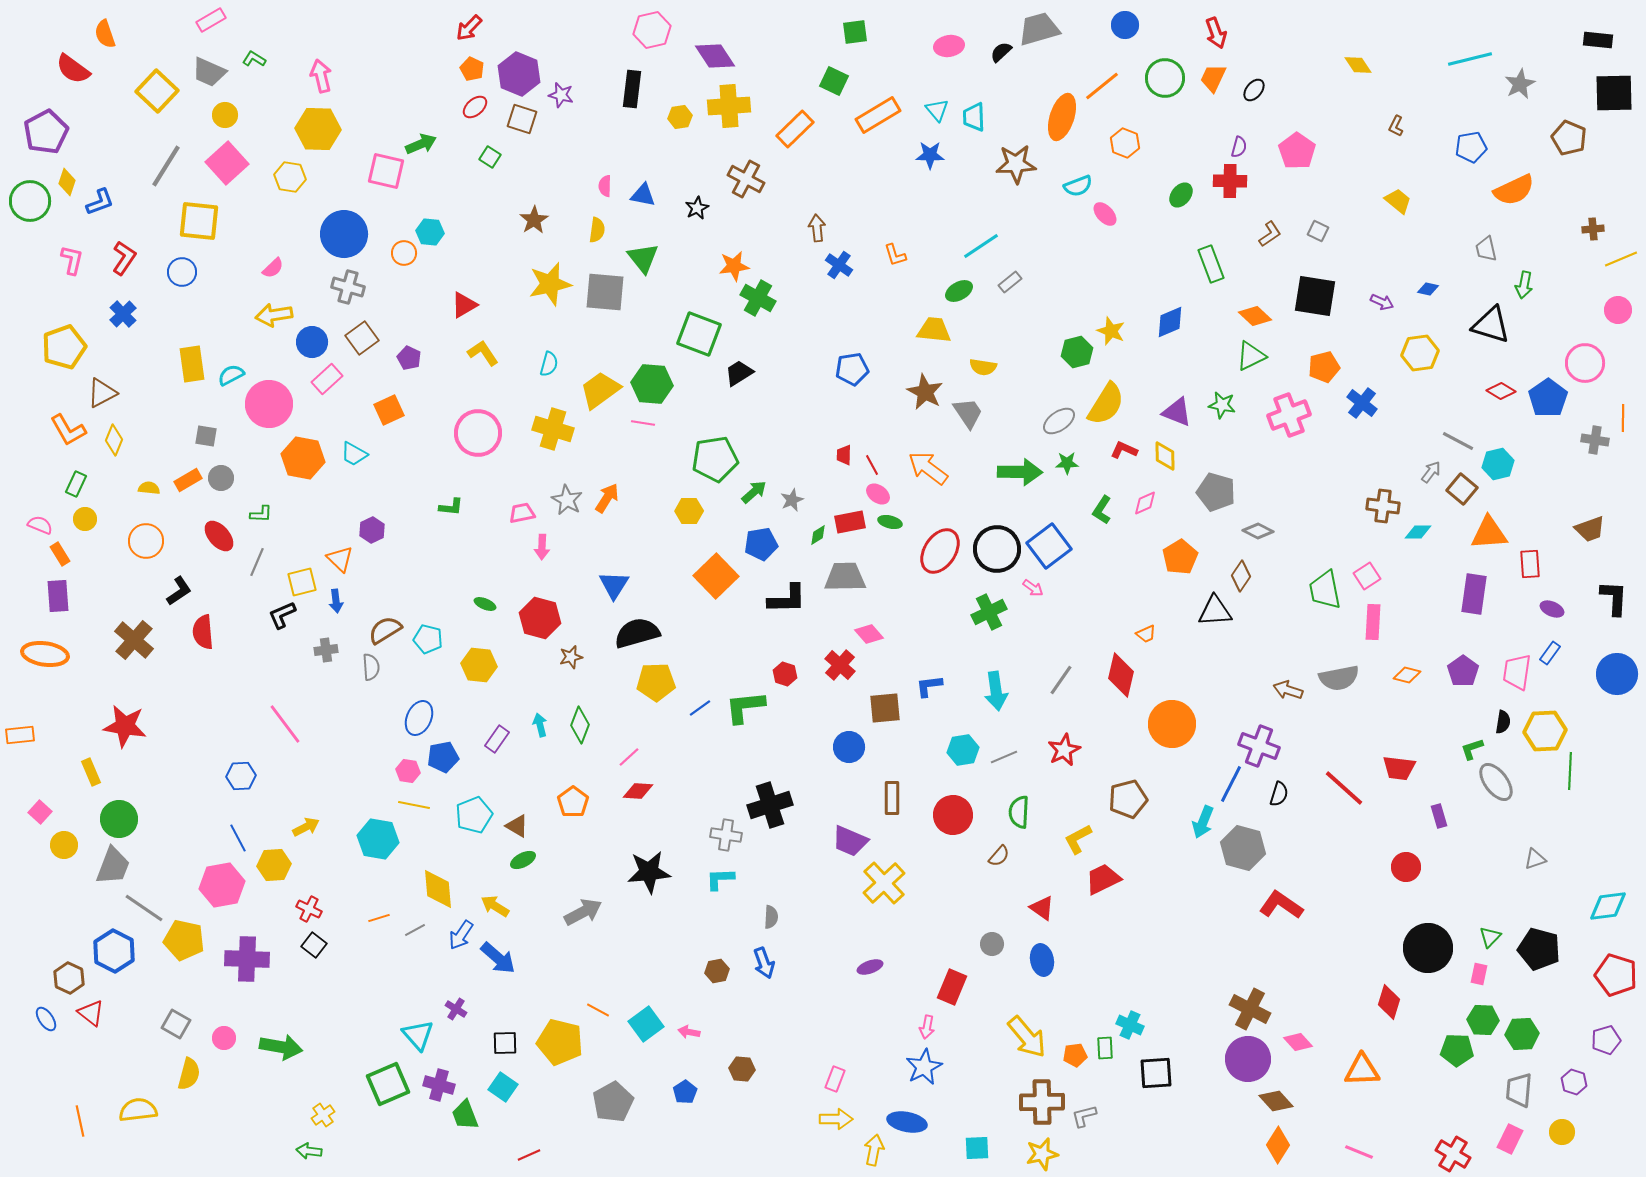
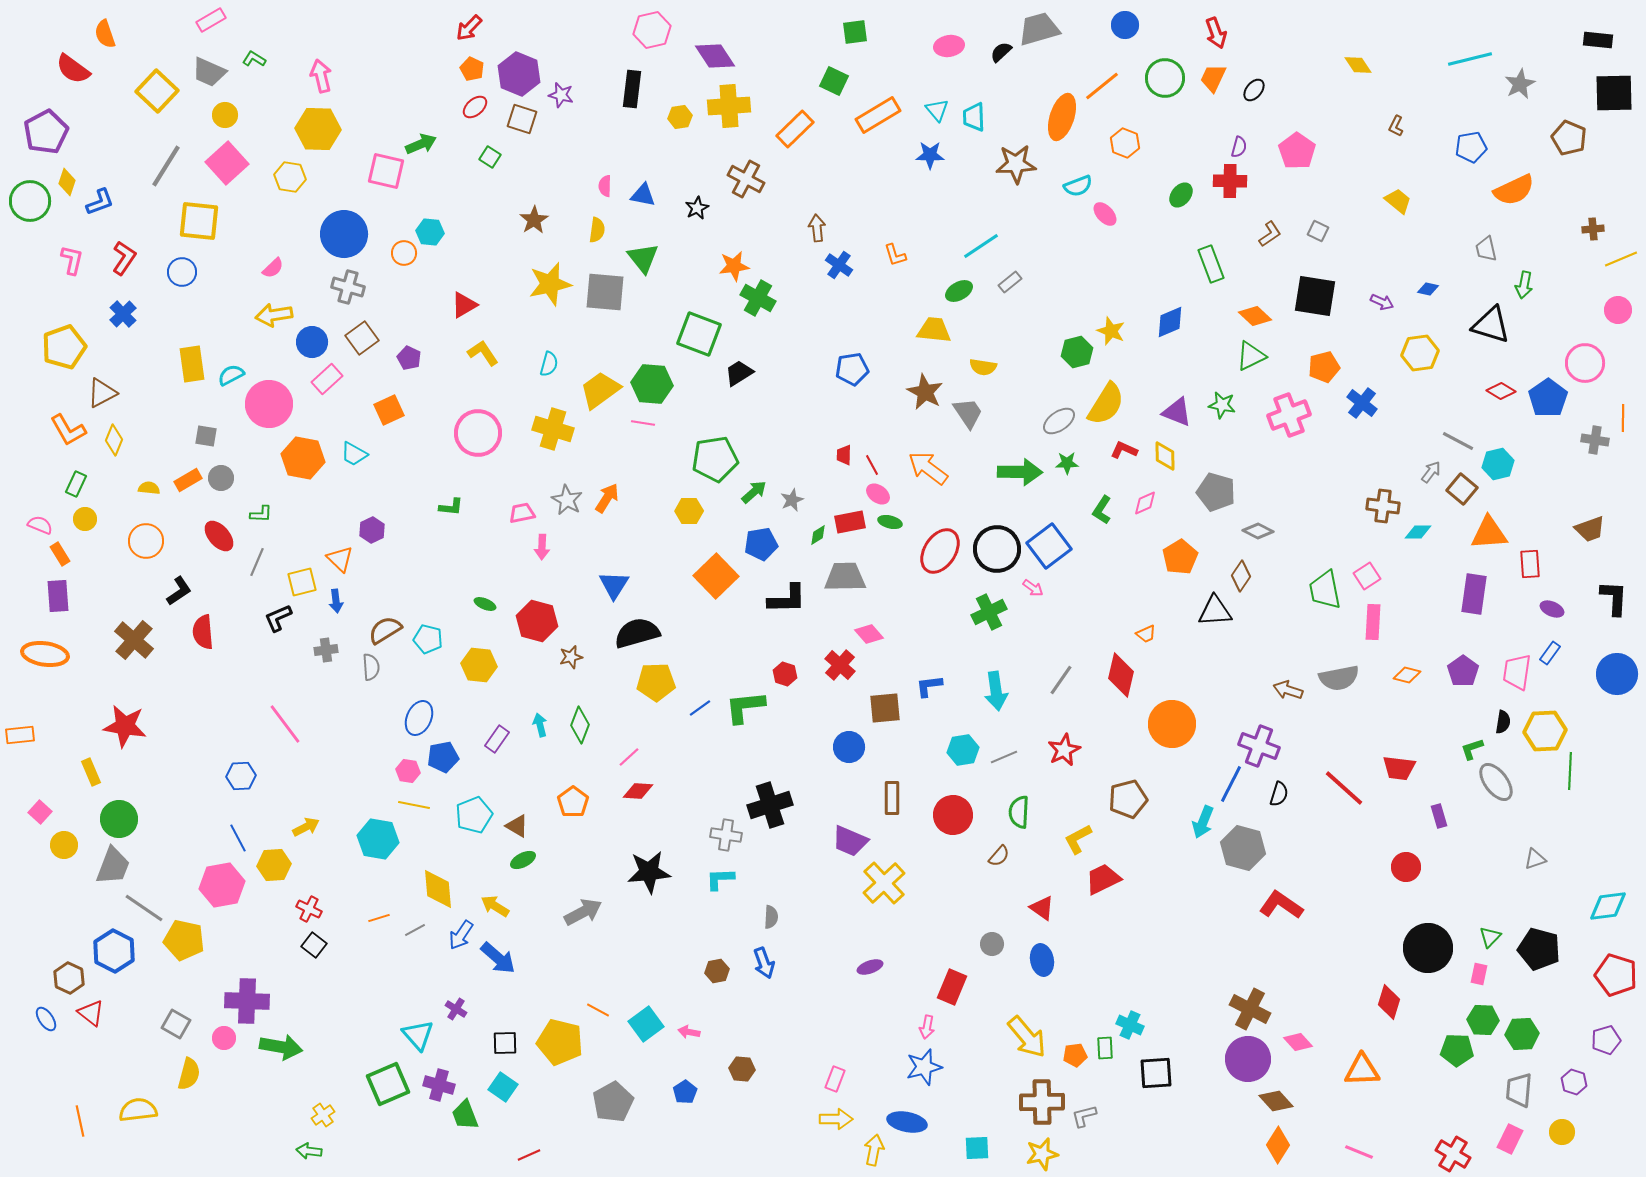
black L-shape at (282, 615): moved 4 px left, 3 px down
red hexagon at (540, 618): moved 3 px left, 3 px down
purple cross at (247, 959): moved 42 px down
blue star at (924, 1067): rotated 12 degrees clockwise
